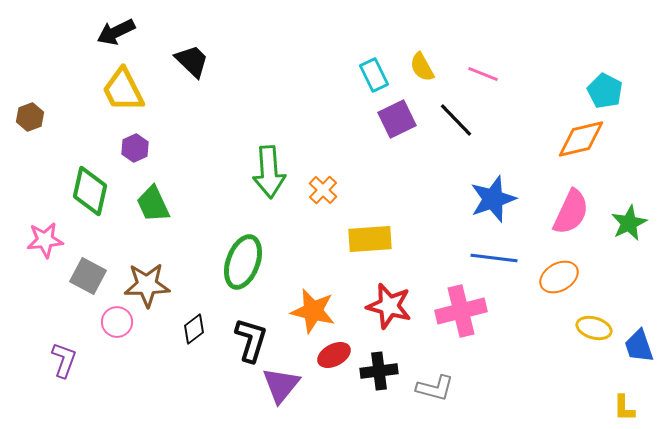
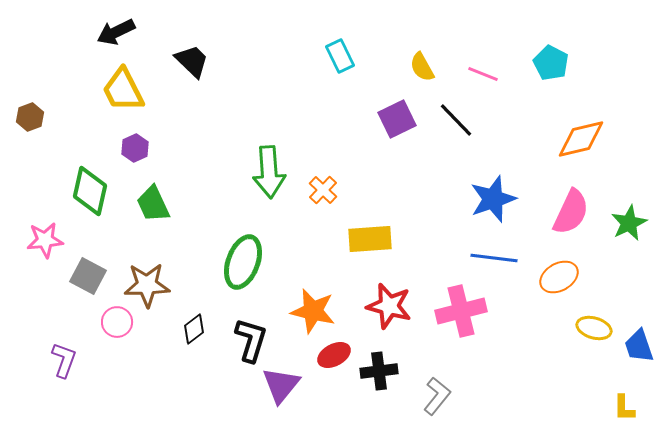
cyan rectangle: moved 34 px left, 19 px up
cyan pentagon: moved 54 px left, 28 px up
gray L-shape: moved 2 px right, 8 px down; rotated 66 degrees counterclockwise
